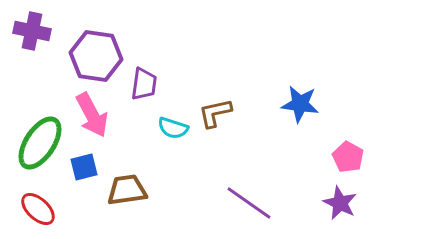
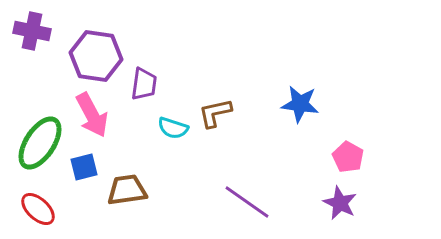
purple line: moved 2 px left, 1 px up
